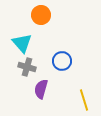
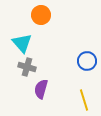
blue circle: moved 25 px right
